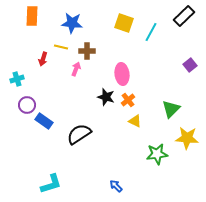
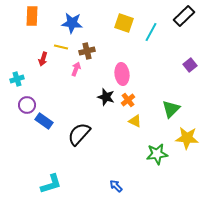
brown cross: rotated 14 degrees counterclockwise
black semicircle: rotated 15 degrees counterclockwise
